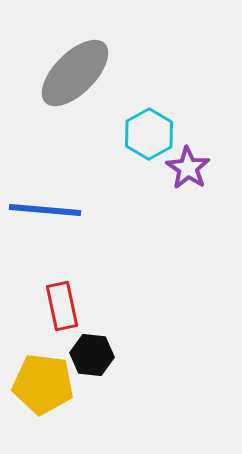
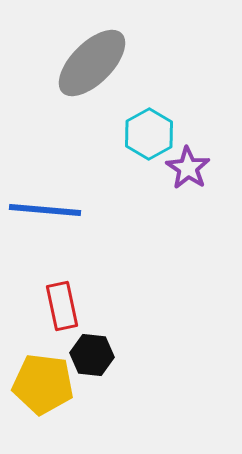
gray ellipse: moved 17 px right, 10 px up
